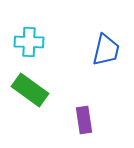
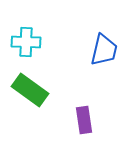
cyan cross: moved 3 px left
blue trapezoid: moved 2 px left
